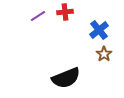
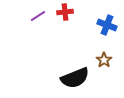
blue cross: moved 8 px right, 5 px up; rotated 30 degrees counterclockwise
brown star: moved 6 px down
black semicircle: moved 9 px right
